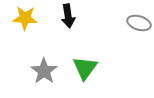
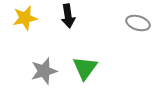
yellow star: rotated 15 degrees counterclockwise
gray ellipse: moved 1 px left
gray star: rotated 20 degrees clockwise
